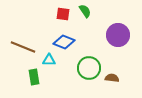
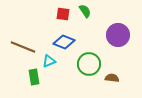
cyan triangle: moved 1 px down; rotated 24 degrees counterclockwise
green circle: moved 4 px up
